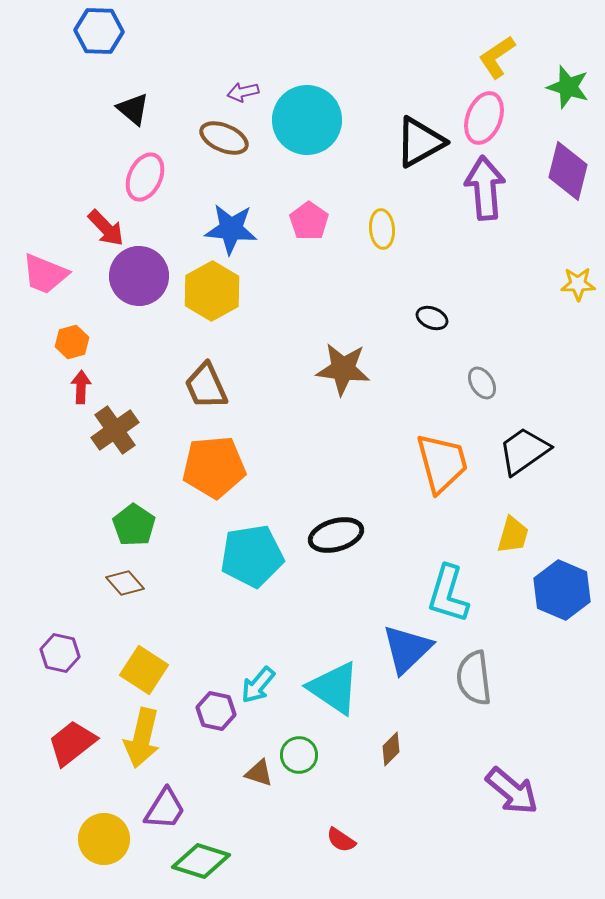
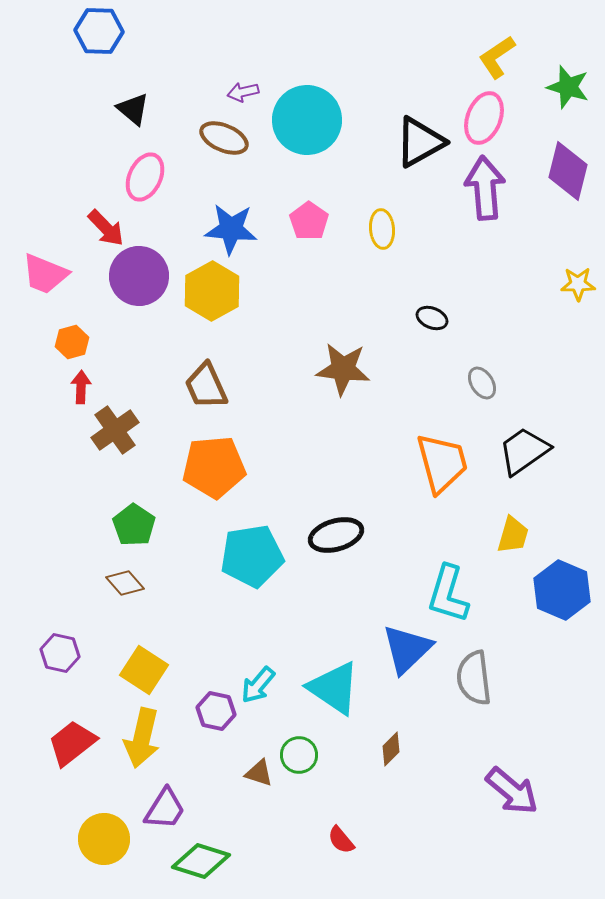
red semicircle at (341, 840): rotated 16 degrees clockwise
